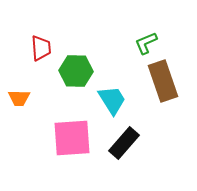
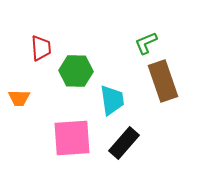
cyan trapezoid: rotated 24 degrees clockwise
